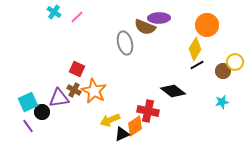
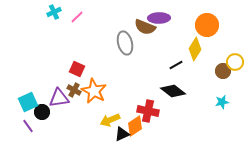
cyan cross: rotated 32 degrees clockwise
black line: moved 21 px left
